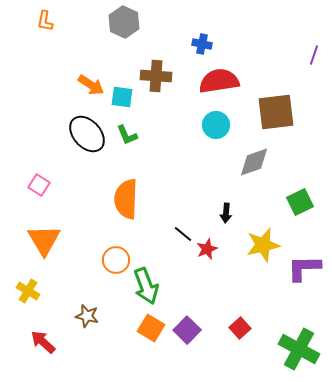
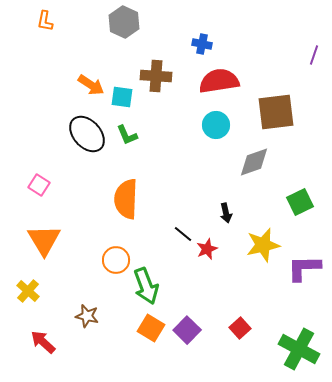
black arrow: rotated 18 degrees counterclockwise
yellow cross: rotated 10 degrees clockwise
